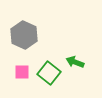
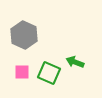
green square: rotated 15 degrees counterclockwise
